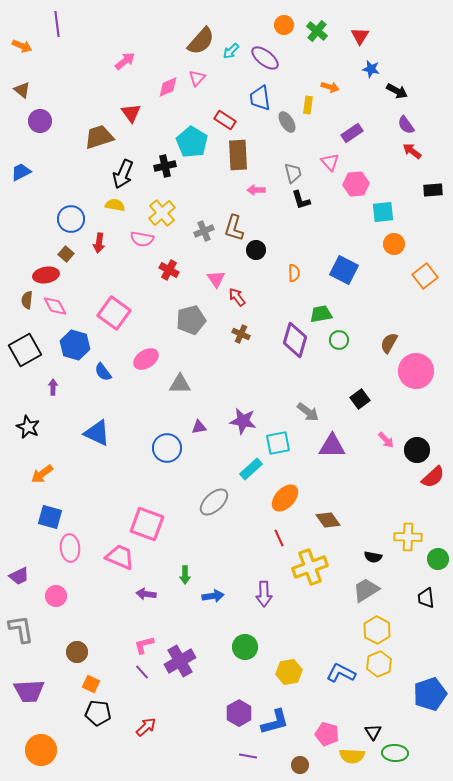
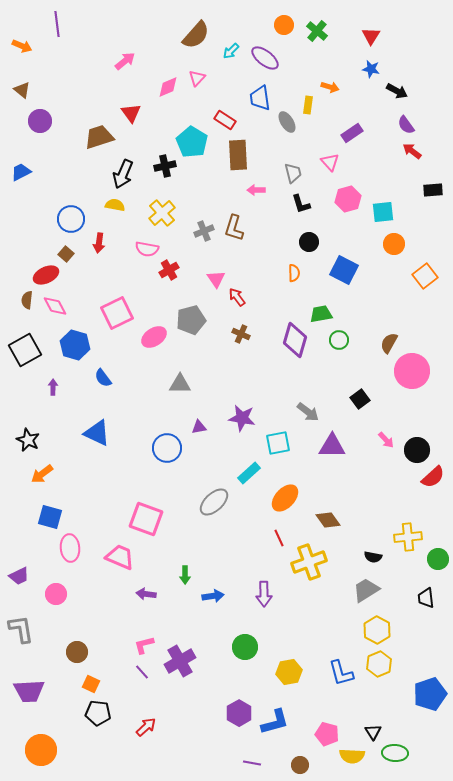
red triangle at (360, 36): moved 11 px right
brown semicircle at (201, 41): moved 5 px left, 6 px up
pink hexagon at (356, 184): moved 8 px left, 15 px down; rotated 10 degrees counterclockwise
black L-shape at (301, 200): moved 4 px down
pink semicircle at (142, 239): moved 5 px right, 10 px down
black circle at (256, 250): moved 53 px right, 8 px up
red cross at (169, 270): rotated 30 degrees clockwise
red ellipse at (46, 275): rotated 15 degrees counterclockwise
pink square at (114, 313): moved 3 px right; rotated 28 degrees clockwise
pink ellipse at (146, 359): moved 8 px right, 22 px up
pink circle at (416, 371): moved 4 px left
blue semicircle at (103, 372): moved 6 px down
purple star at (243, 421): moved 1 px left, 3 px up
black star at (28, 427): moved 13 px down
cyan rectangle at (251, 469): moved 2 px left, 4 px down
pink square at (147, 524): moved 1 px left, 5 px up
yellow cross at (408, 537): rotated 8 degrees counterclockwise
yellow cross at (310, 567): moved 1 px left, 5 px up
pink circle at (56, 596): moved 2 px up
blue L-shape at (341, 673): rotated 132 degrees counterclockwise
purple line at (248, 756): moved 4 px right, 7 px down
